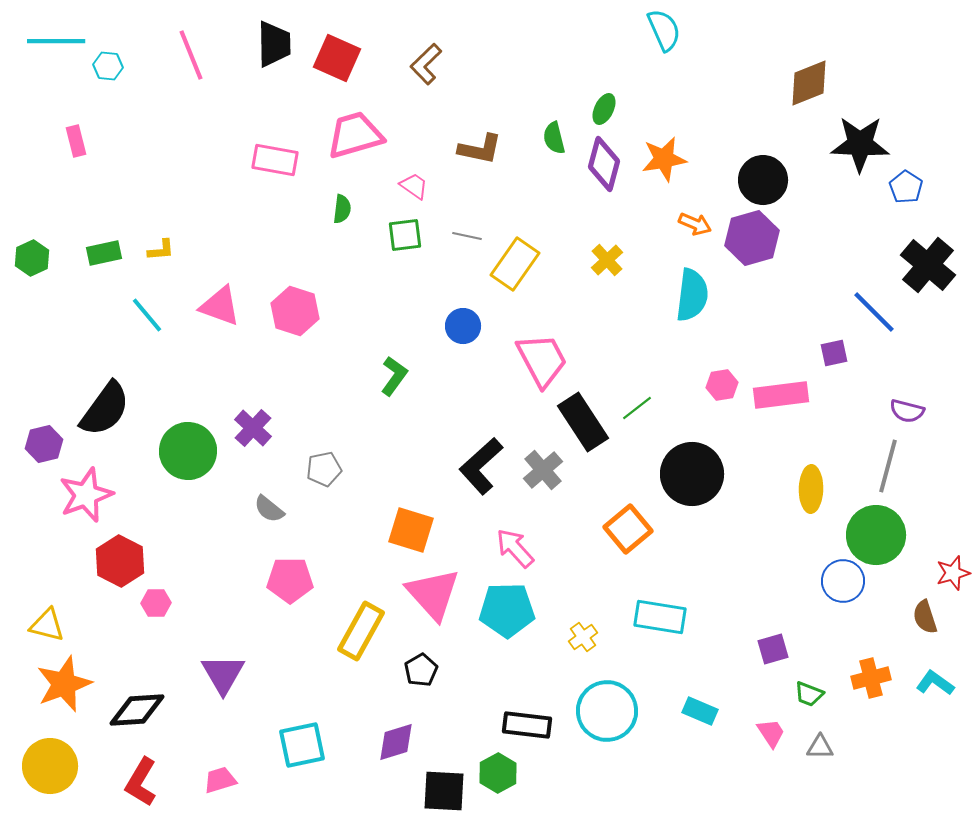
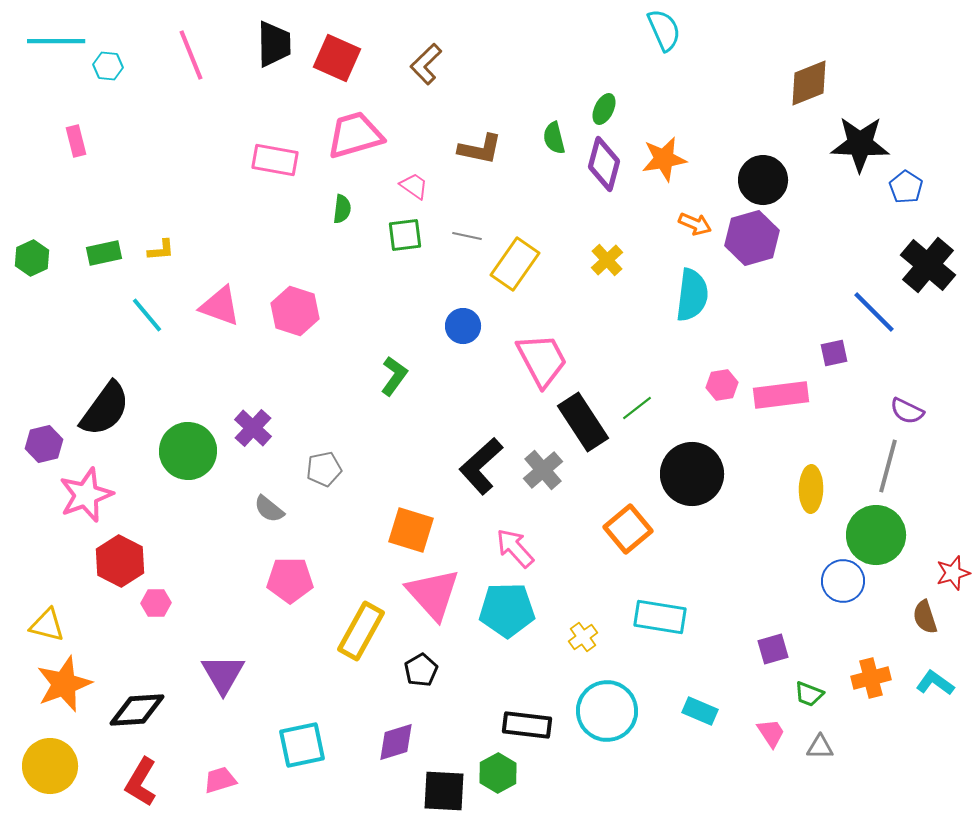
purple semicircle at (907, 411): rotated 12 degrees clockwise
